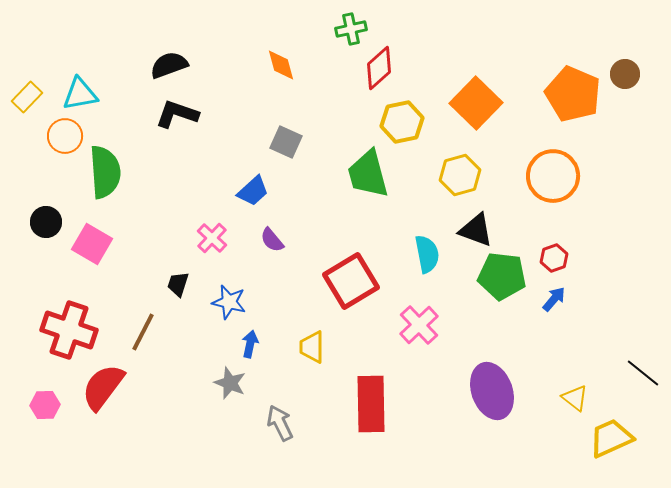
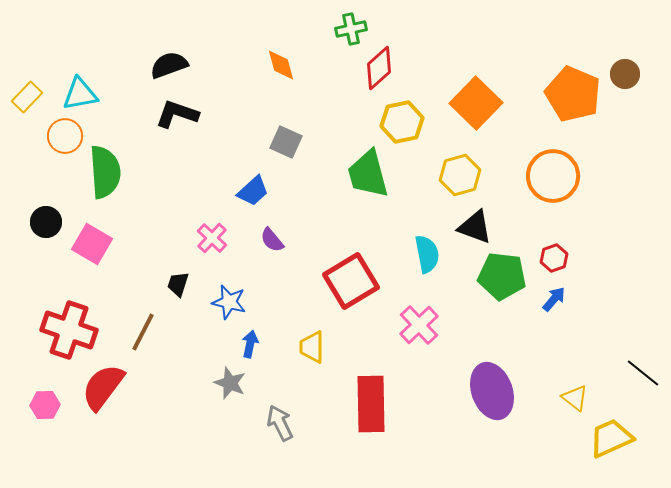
black triangle at (476, 230): moved 1 px left, 3 px up
